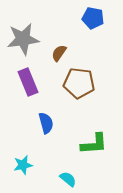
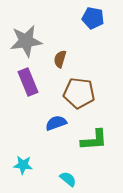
gray star: moved 3 px right, 2 px down
brown semicircle: moved 1 px right, 6 px down; rotated 18 degrees counterclockwise
brown pentagon: moved 10 px down
blue semicircle: moved 10 px right; rotated 95 degrees counterclockwise
green L-shape: moved 4 px up
cyan star: rotated 18 degrees clockwise
